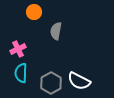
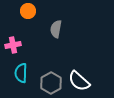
orange circle: moved 6 px left, 1 px up
gray semicircle: moved 2 px up
pink cross: moved 5 px left, 4 px up; rotated 14 degrees clockwise
white semicircle: rotated 15 degrees clockwise
